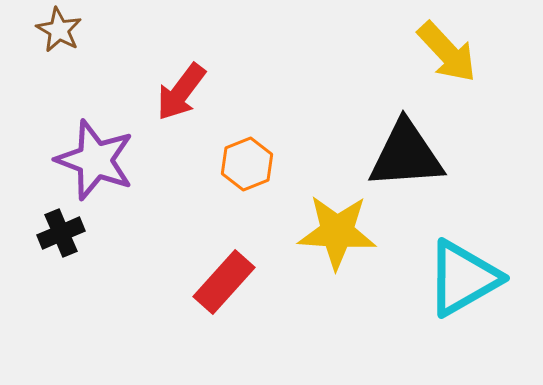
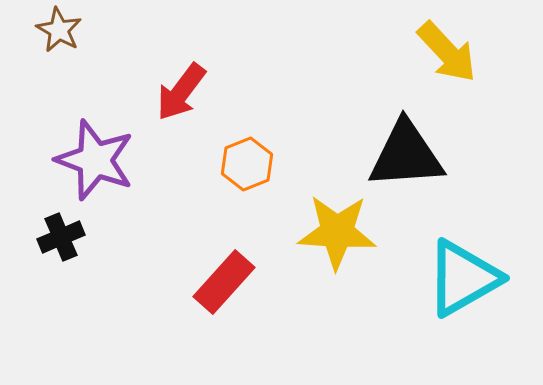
black cross: moved 4 px down
